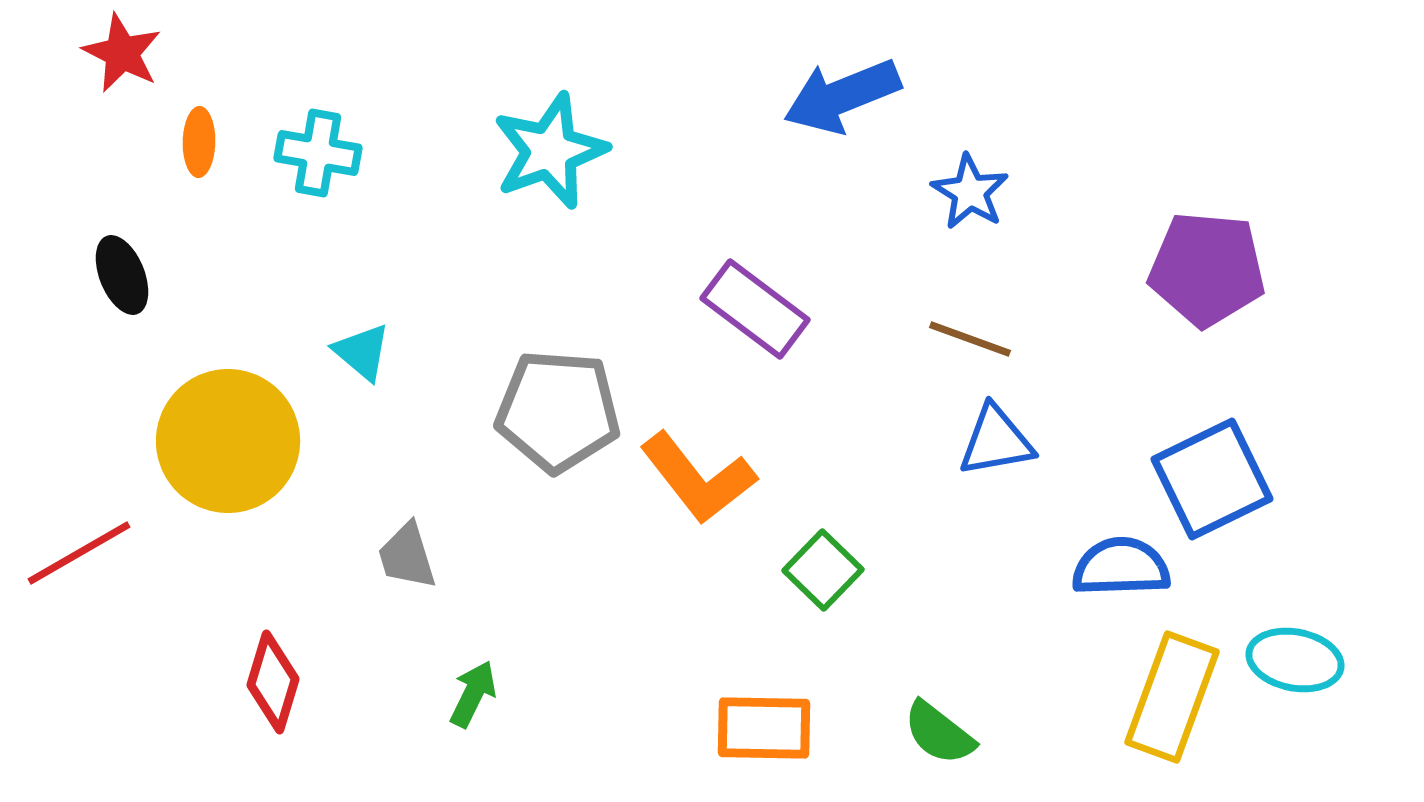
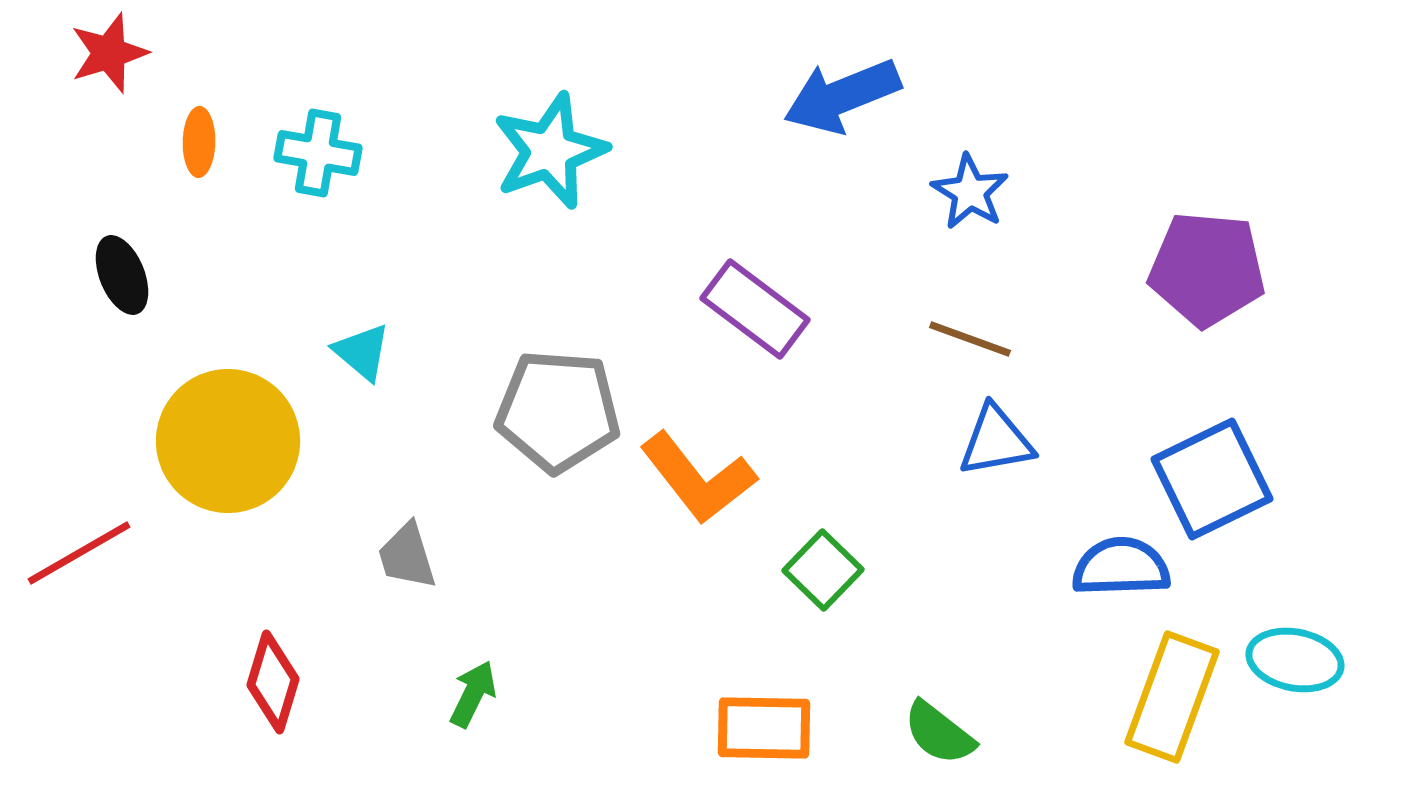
red star: moved 13 px left; rotated 28 degrees clockwise
